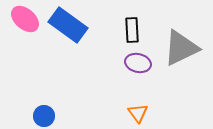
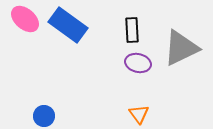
orange triangle: moved 1 px right, 1 px down
